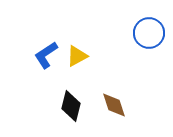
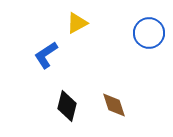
yellow triangle: moved 33 px up
black diamond: moved 4 px left
